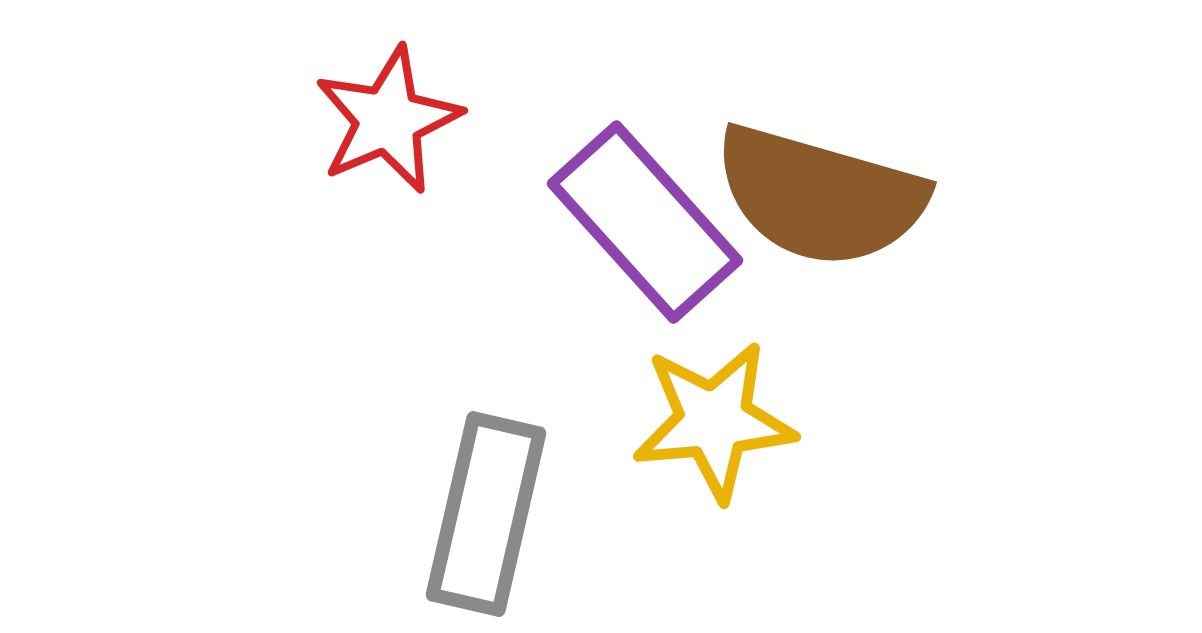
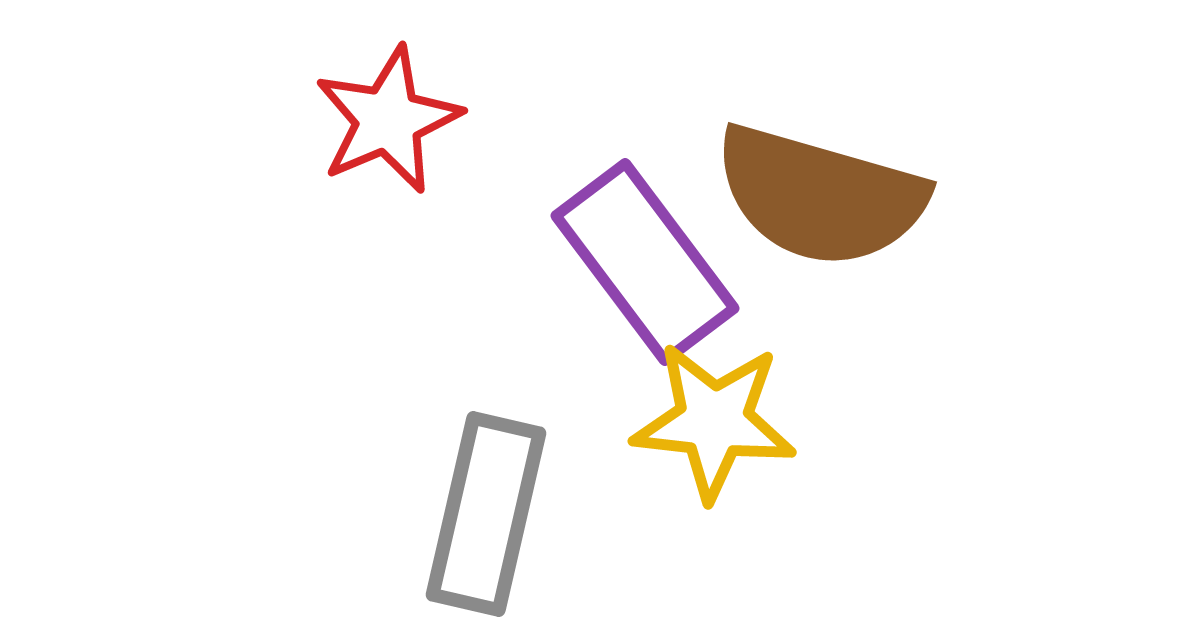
purple rectangle: moved 40 px down; rotated 5 degrees clockwise
yellow star: rotated 11 degrees clockwise
